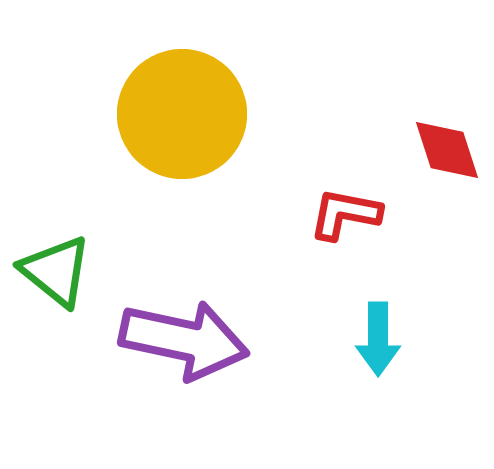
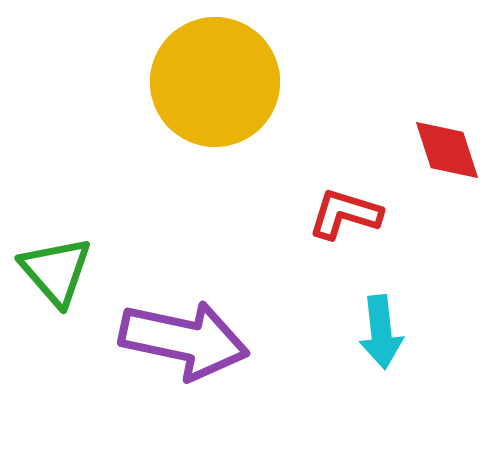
yellow circle: moved 33 px right, 32 px up
red L-shape: rotated 6 degrees clockwise
green triangle: rotated 10 degrees clockwise
cyan arrow: moved 3 px right, 7 px up; rotated 6 degrees counterclockwise
